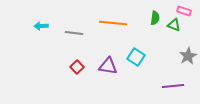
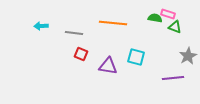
pink rectangle: moved 16 px left, 3 px down
green semicircle: rotated 88 degrees counterclockwise
green triangle: moved 1 px right, 2 px down
cyan square: rotated 18 degrees counterclockwise
red square: moved 4 px right, 13 px up; rotated 24 degrees counterclockwise
purple line: moved 8 px up
